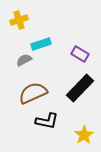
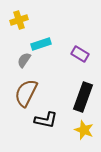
gray semicircle: rotated 28 degrees counterclockwise
black rectangle: moved 3 px right, 9 px down; rotated 24 degrees counterclockwise
brown semicircle: moved 7 px left; rotated 40 degrees counterclockwise
black L-shape: moved 1 px left, 1 px up
yellow star: moved 5 px up; rotated 18 degrees counterclockwise
